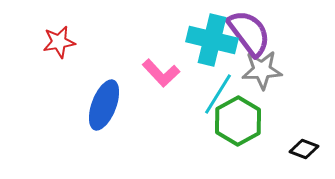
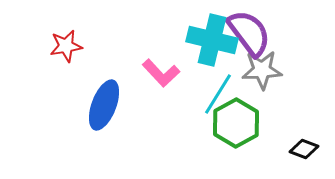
red star: moved 7 px right, 4 px down
green hexagon: moved 2 px left, 2 px down
